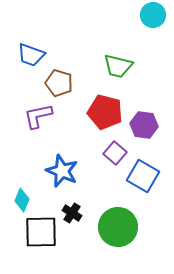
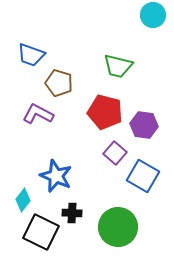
purple L-shape: moved 2 px up; rotated 40 degrees clockwise
blue star: moved 6 px left, 5 px down
cyan diamond: moved 1 px right; rotated 15 degrees clockwise
black cross: rotated 30 degrees counterclockwise
black square: rotated 27 degrees clockwise
